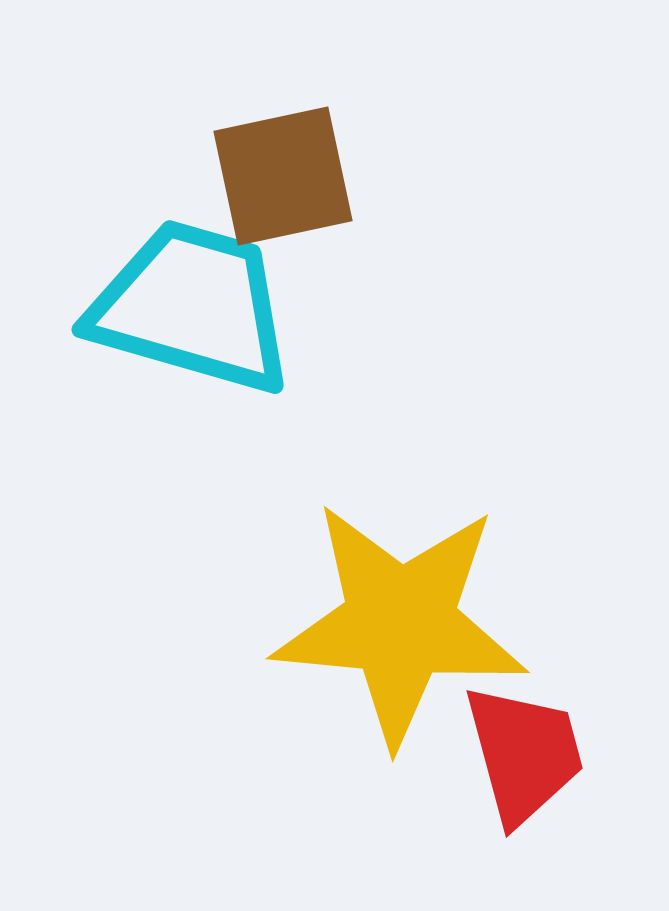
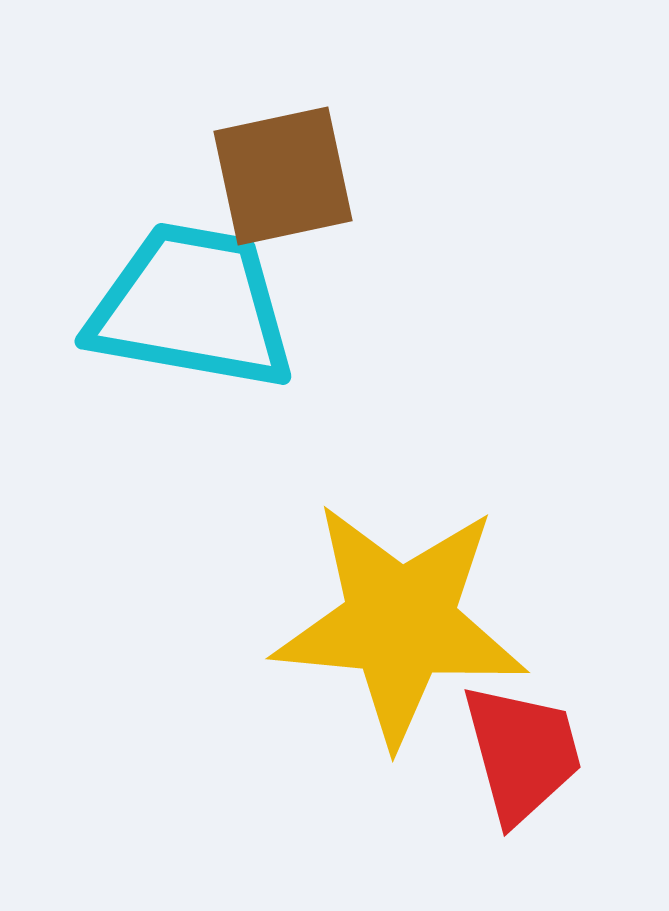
cyan trapezoid: rotated 6 degrees counterclockwise
red trapezoid: moved 2 px left, 1 px up
